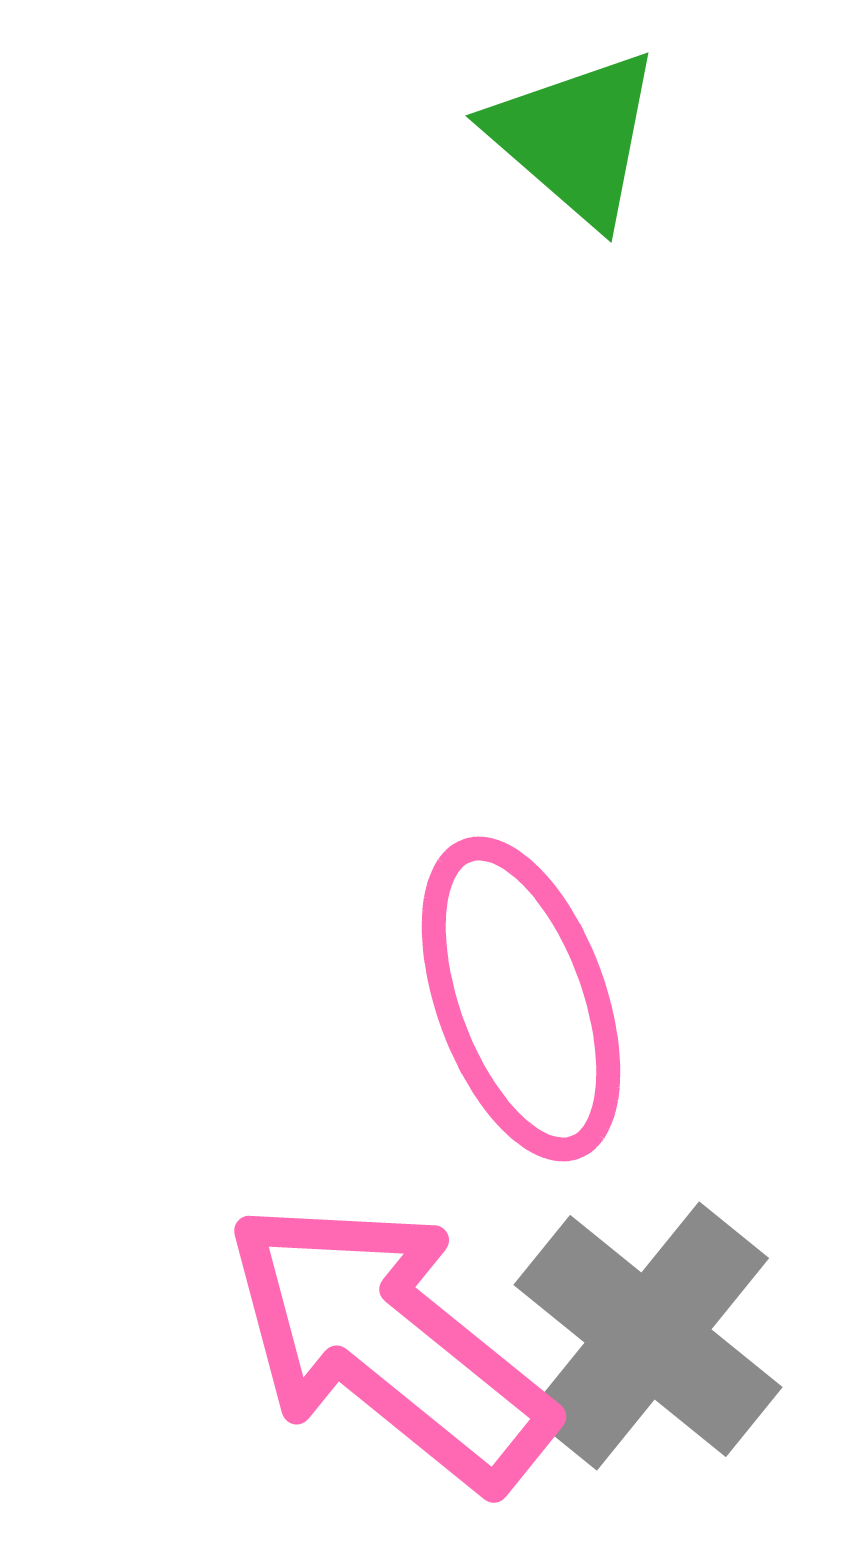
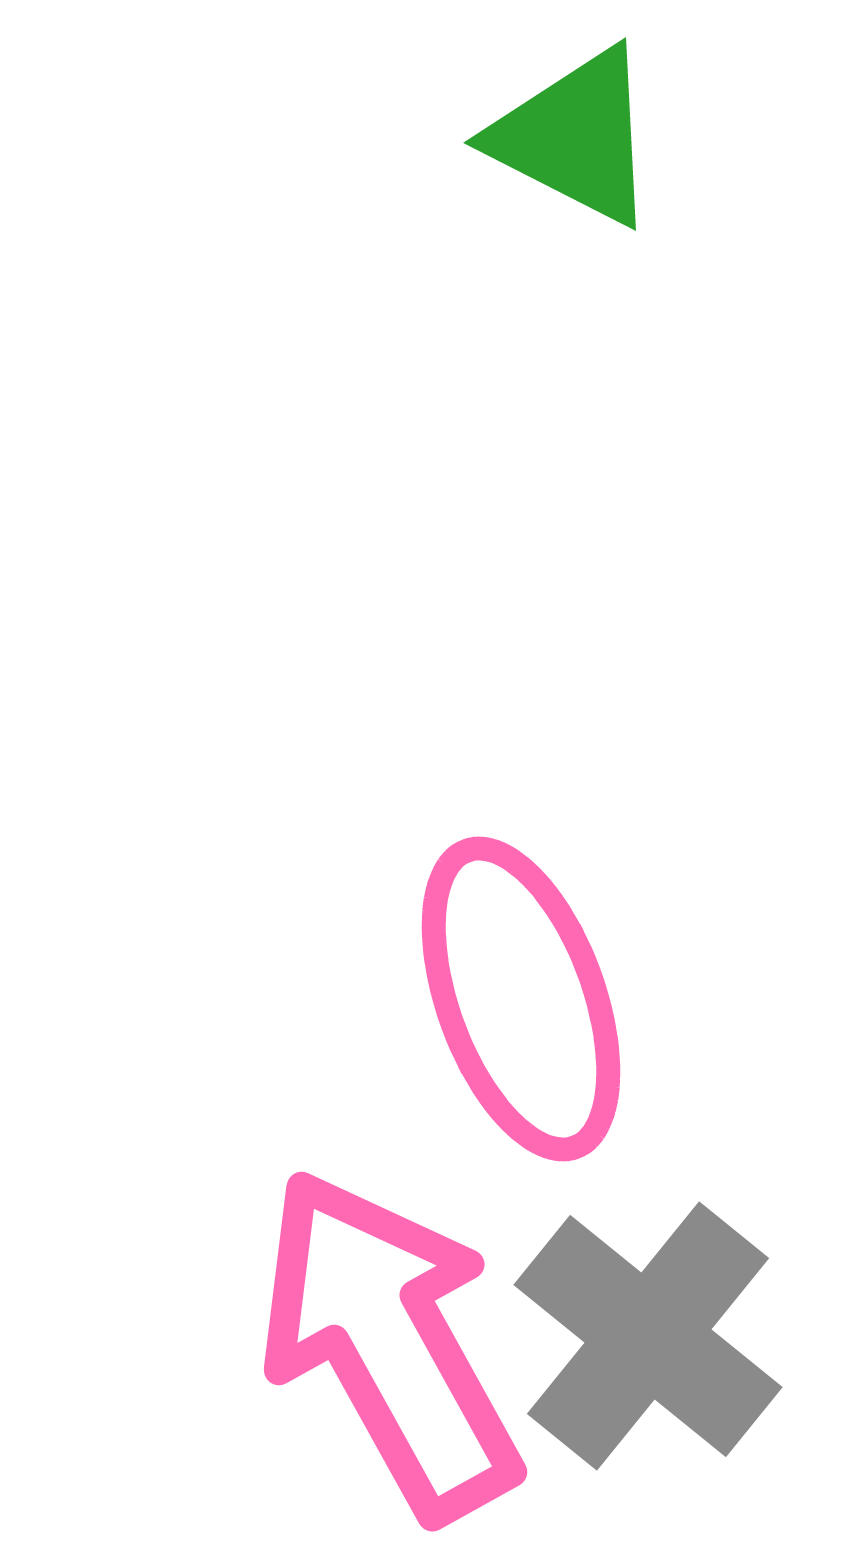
green triangle: rotated 14 degrees counterclockwise
pink arrow: rotated 22 degrees clockwise
